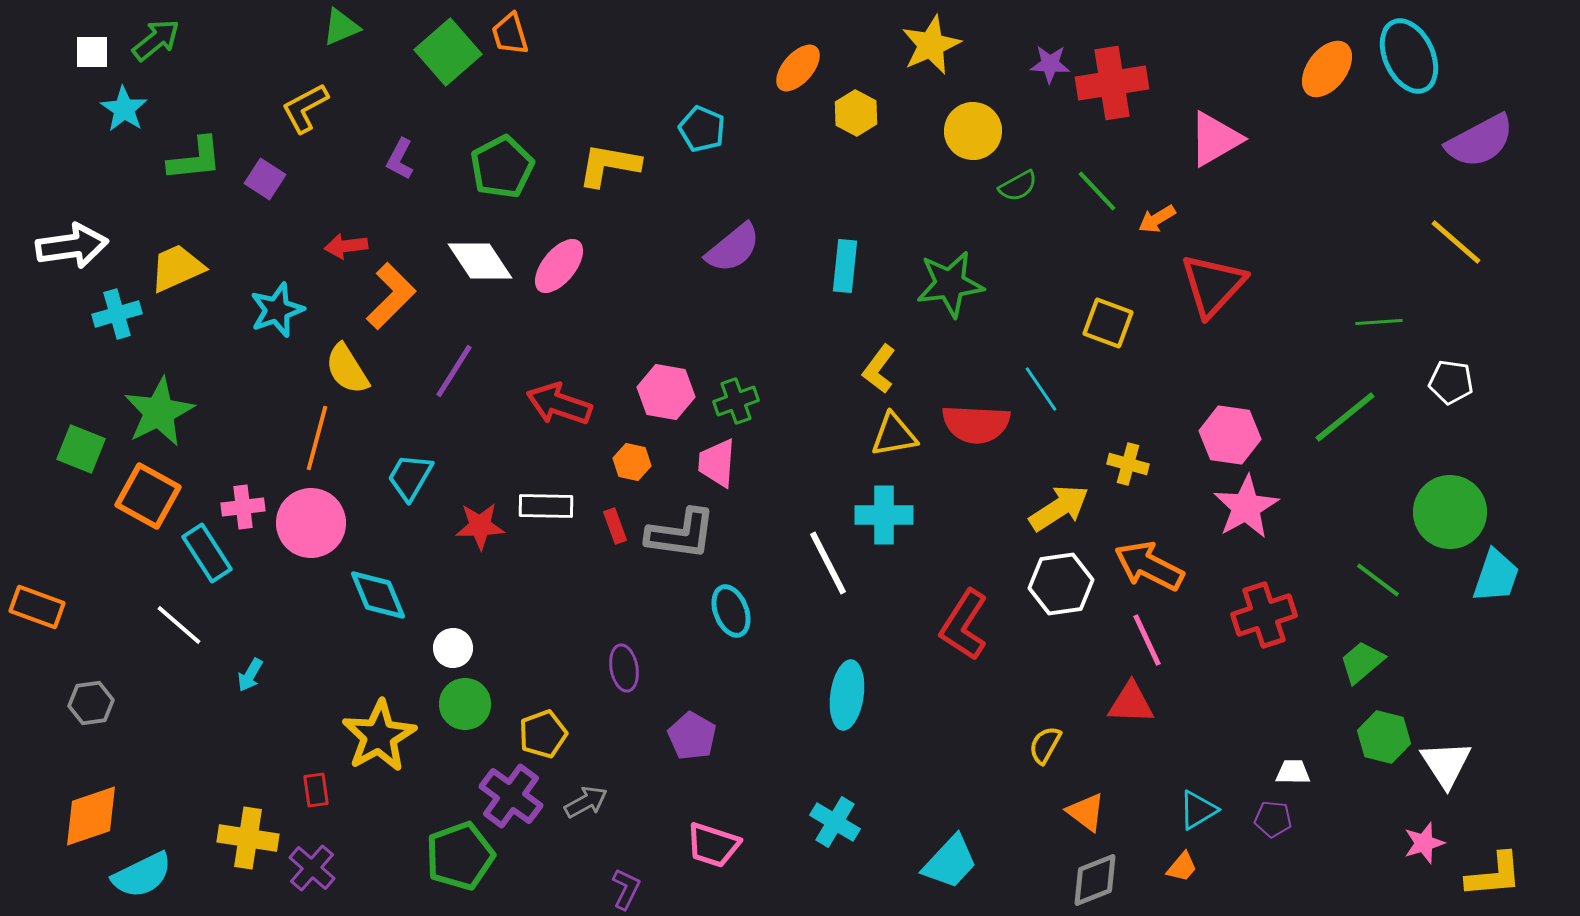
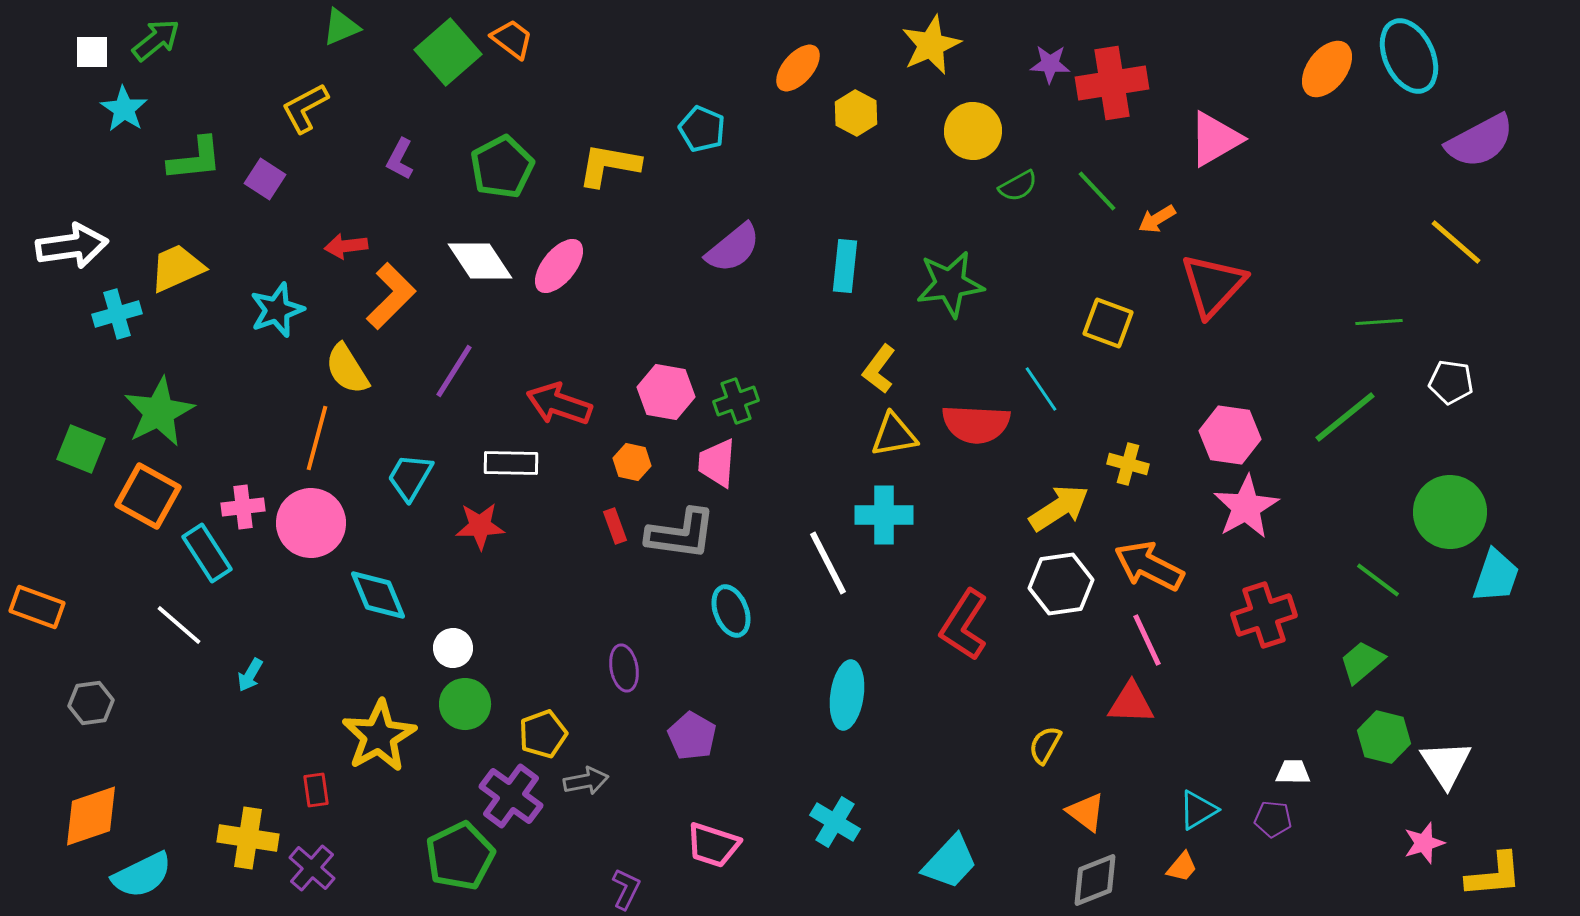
orange trapezoid at (510, 34): moved 2 px right, 5 px down; rotated 144 degrees clockwise
white rectangle at (546, 506): moved 35 px left, 43 px up
gray arrow at (586, 802): moved 21 px up; rotated 18 degrees clockwise
green pentagon at (460, 856): rotated 6 degrees counterclockwise
